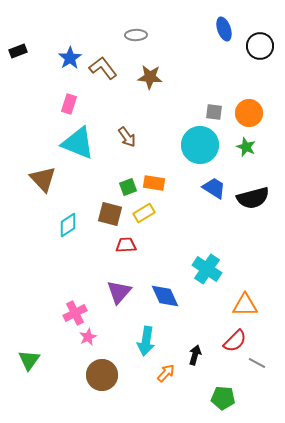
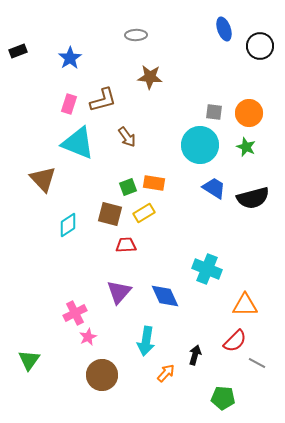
brown L-shape: moved 32 px down; rotated 112 degrees clockwise
cyan cross: rotated 12 degrees counterclockwise
